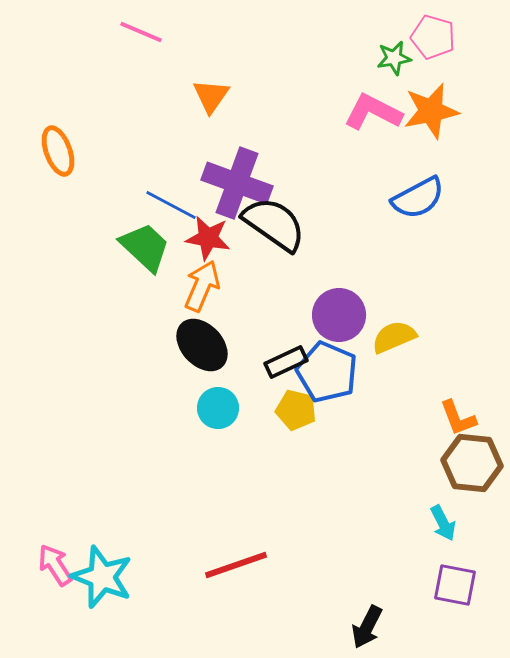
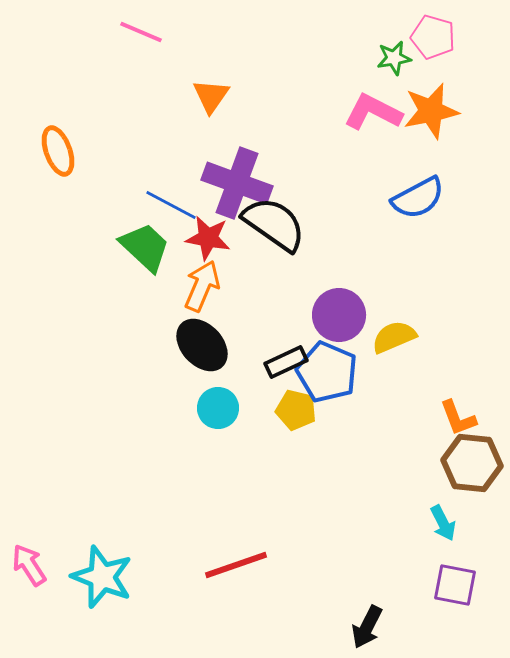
pink arrow: moved 26 px left
